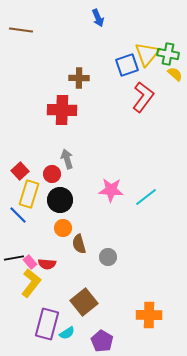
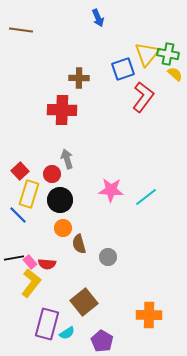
blue square: moved 4 px left, 4 px down
